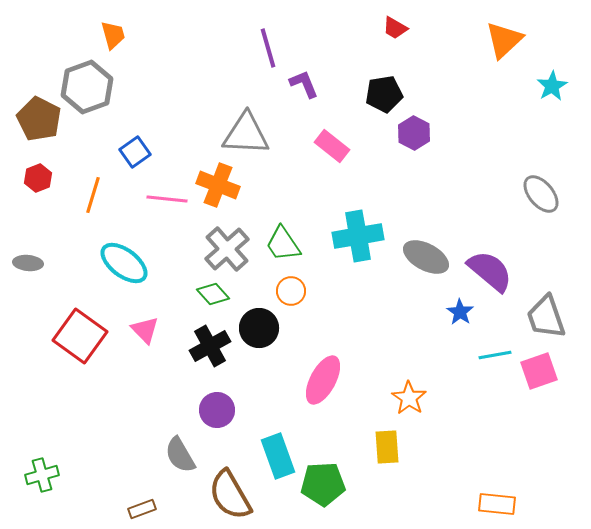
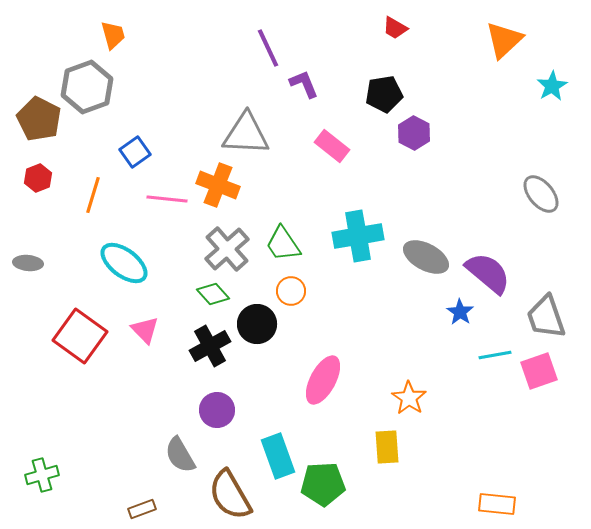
purple line at (268, 48): rotated 9 degrees counterclockwise
purple semicircle at (490, 271): moved 2 px left, 2 px down
black circle at (259, 328): moved 2 px left, 4 px up
